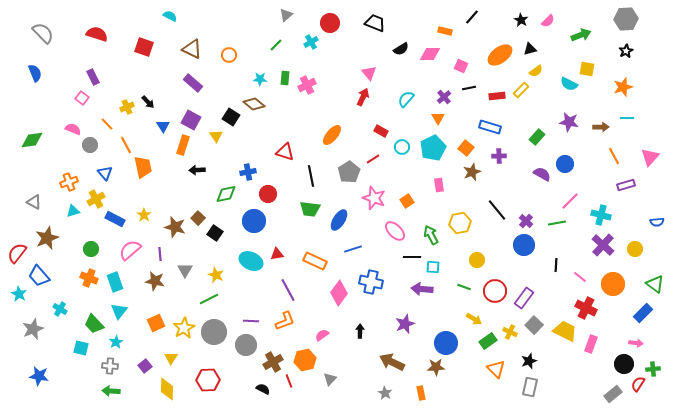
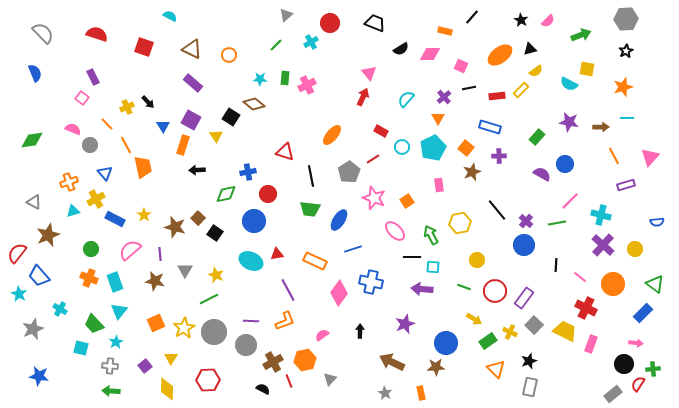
brown star at (47, 238): moved 1 px right, 3 px up
